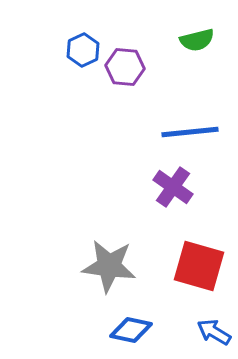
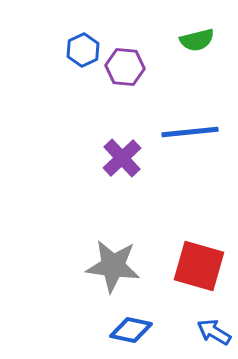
purple cross: moved 51 px left, 29 px up; rotated 12 degrees clockwise
gray star: moved 4 px right
